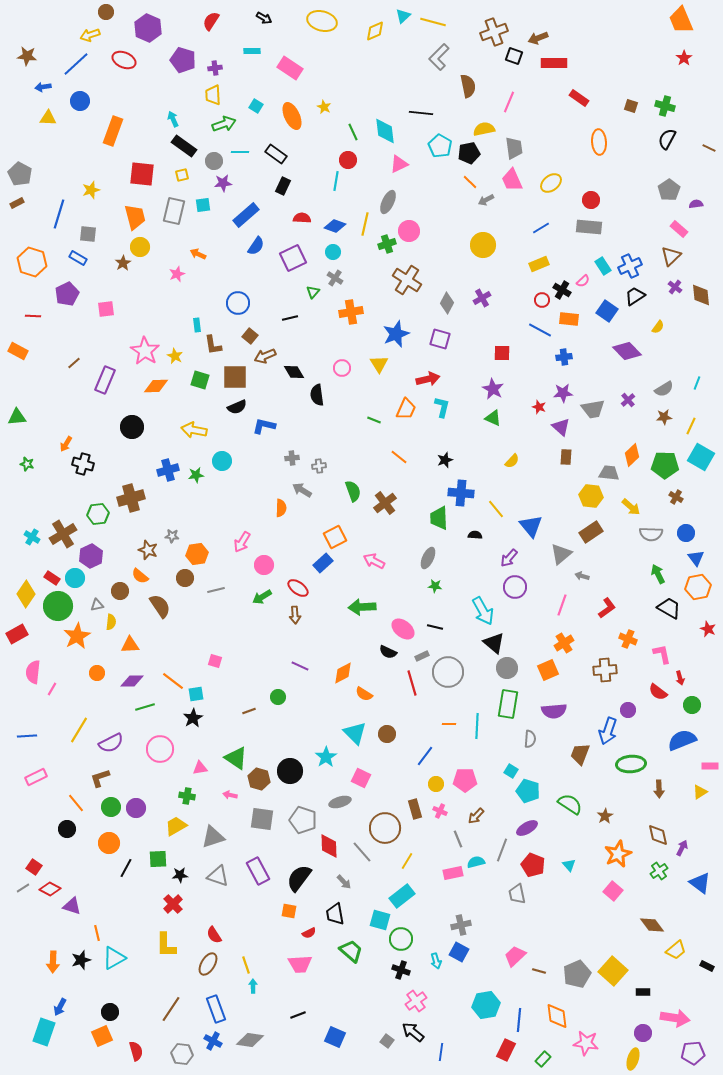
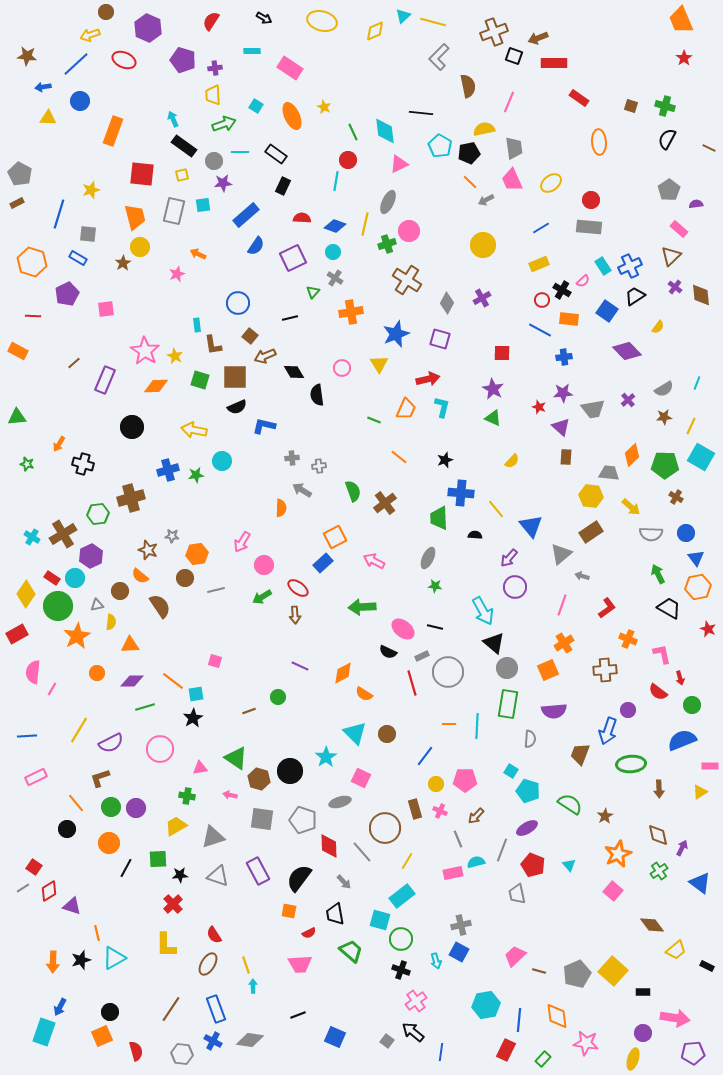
orange arrow at (66, 444): moved 7 px left
red diamond at (50, 889): moved 1 px left, 2 px down; rotated 60 degrees counterclockwise
